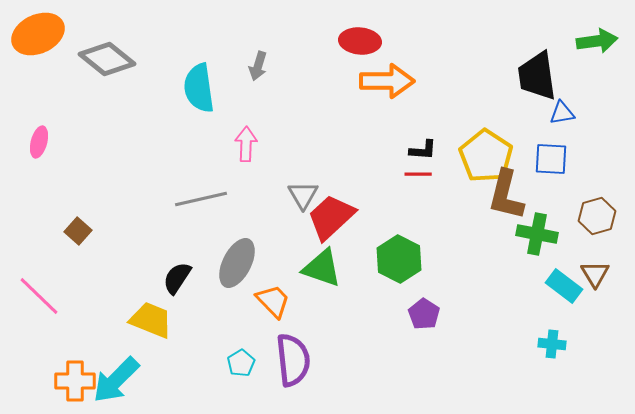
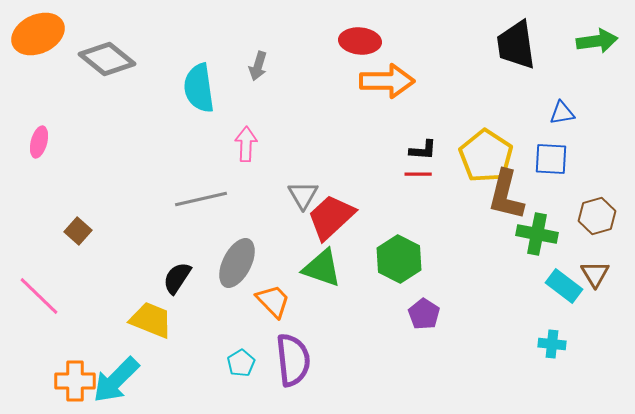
black trapezoid: moved 21 px left, 31 px up
